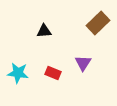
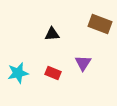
brown rectangle: moved 2 px right, 1 px down; rotated 65 degrees clockwise
black triangle: moved 8 px right, 3 px down
cyan star: rotated 20 degrees counterclockwise
